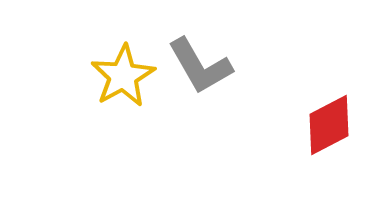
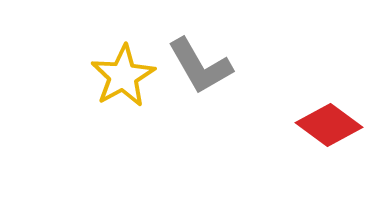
red diamond: rotated 64 degrees clockwise
